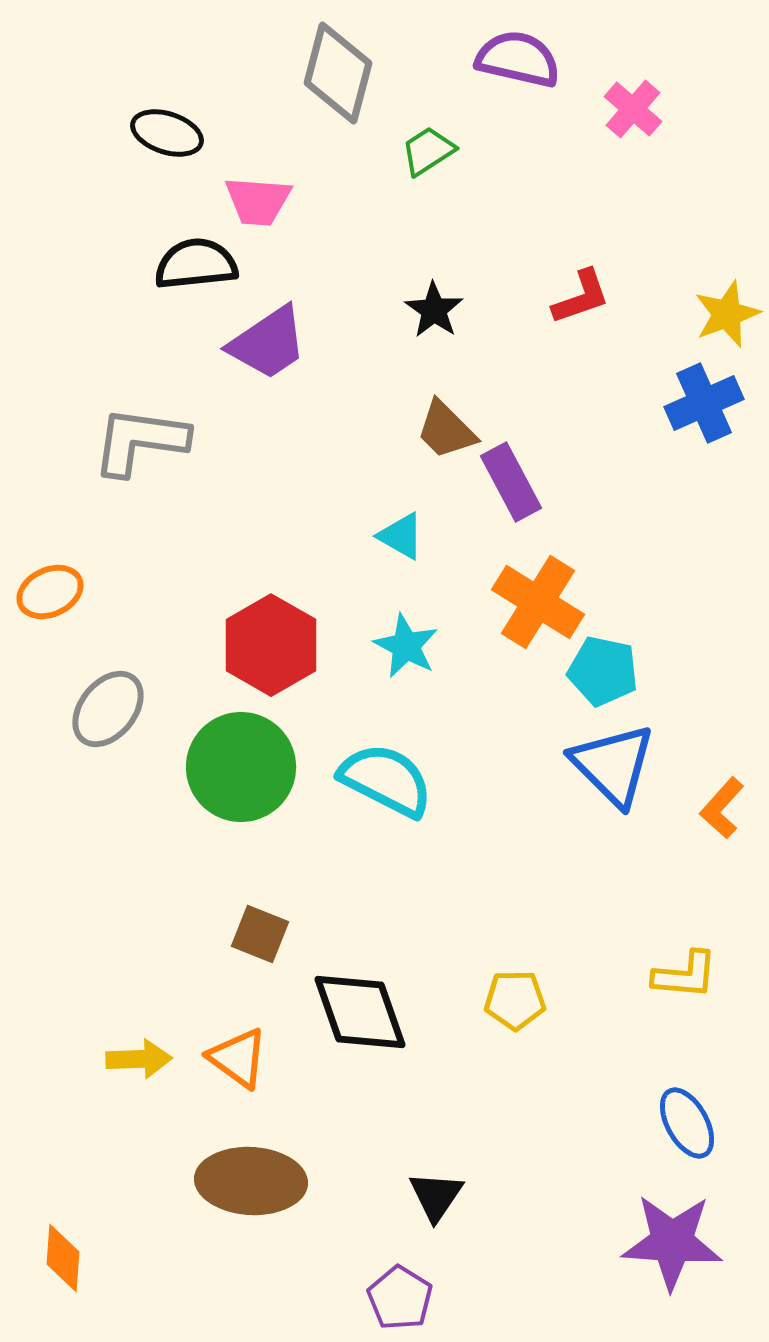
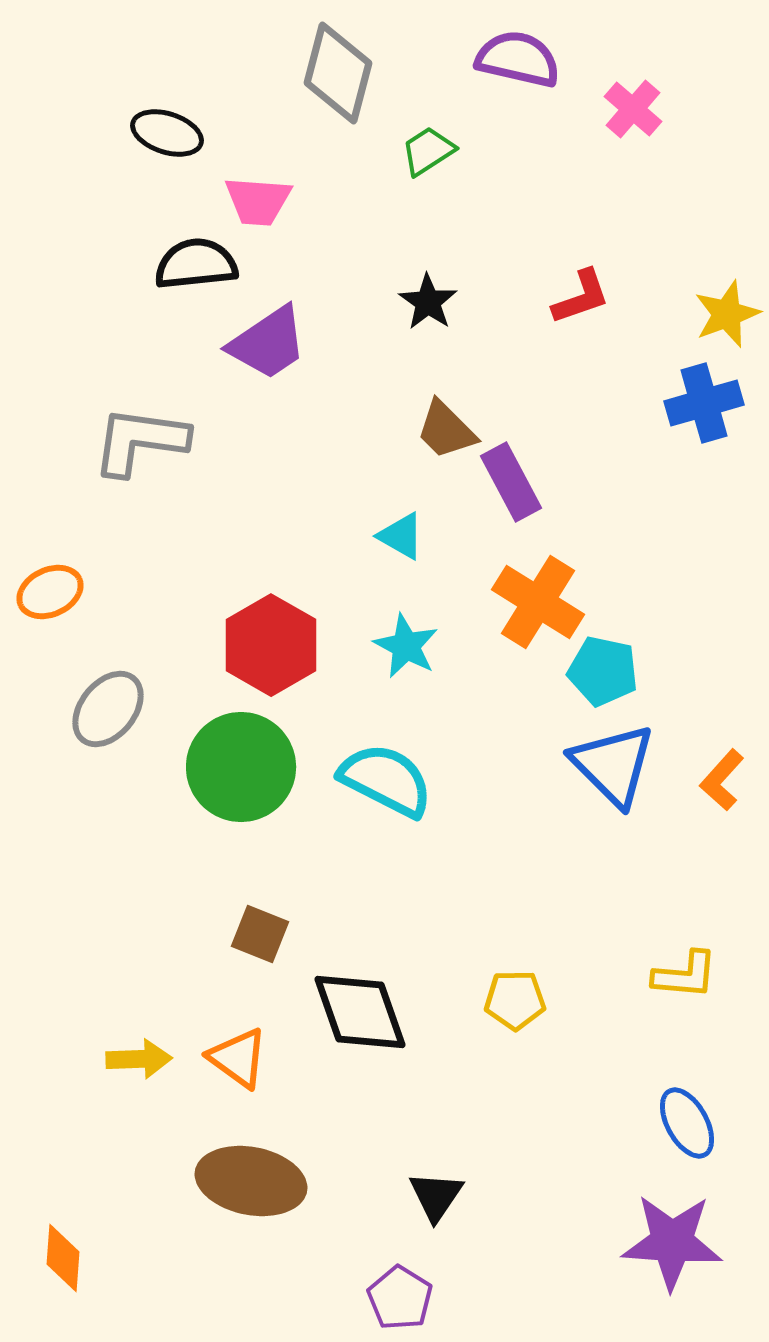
black star: moved 6 px left, 8 px up
blue cross: rotated 8 degrees clockwise
orange L-shape: moved 28 px up
brown ellipse: rotated 8 degrees clockwise
